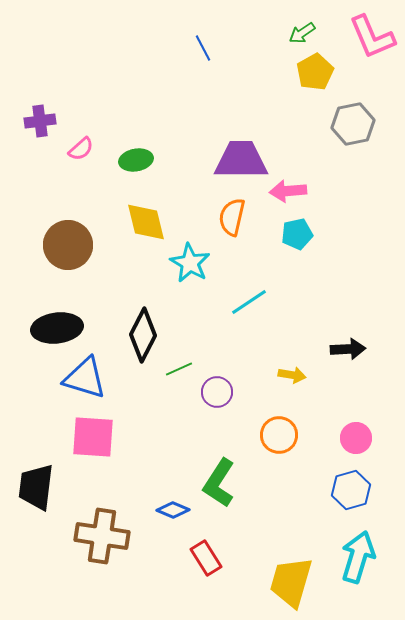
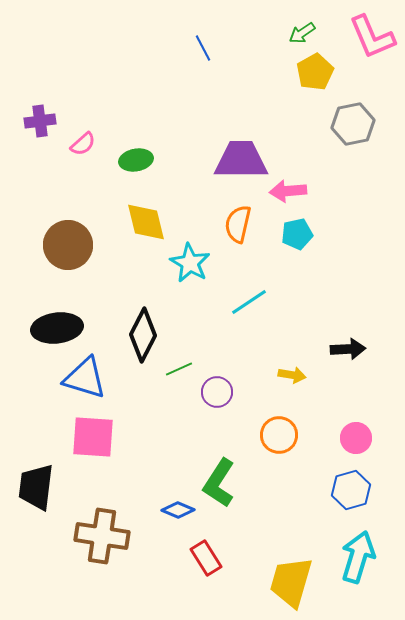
pink semicircle: moved 2 px right, 5 px up
orange semicircle: moved 6 px right, 7 px down
blue diamond: moved 5 px right
